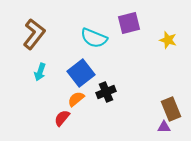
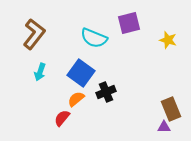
blue square: rotated 16 degrees counterclockwise
